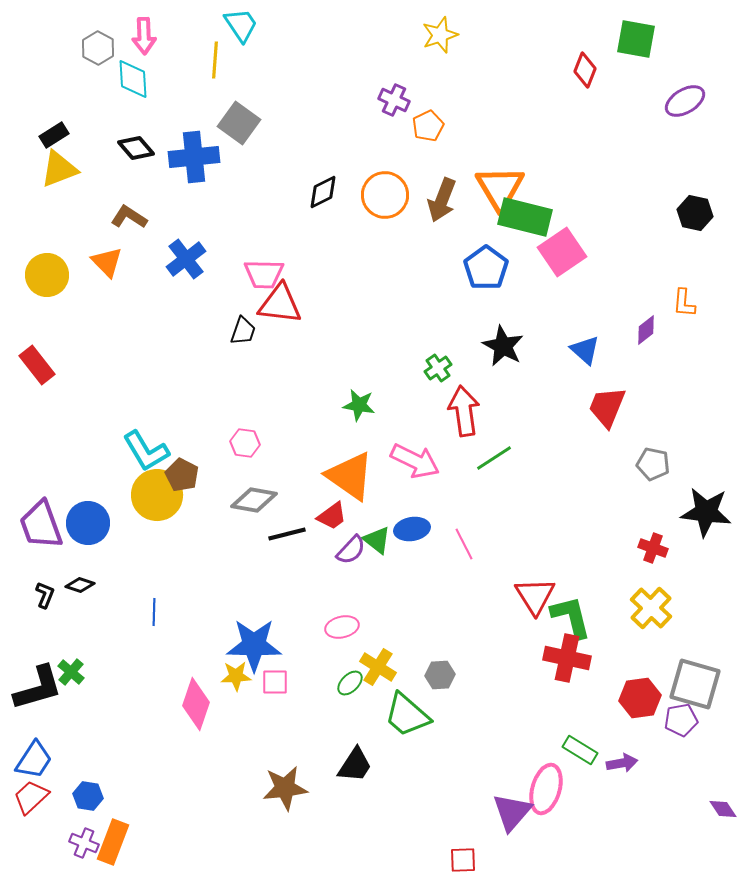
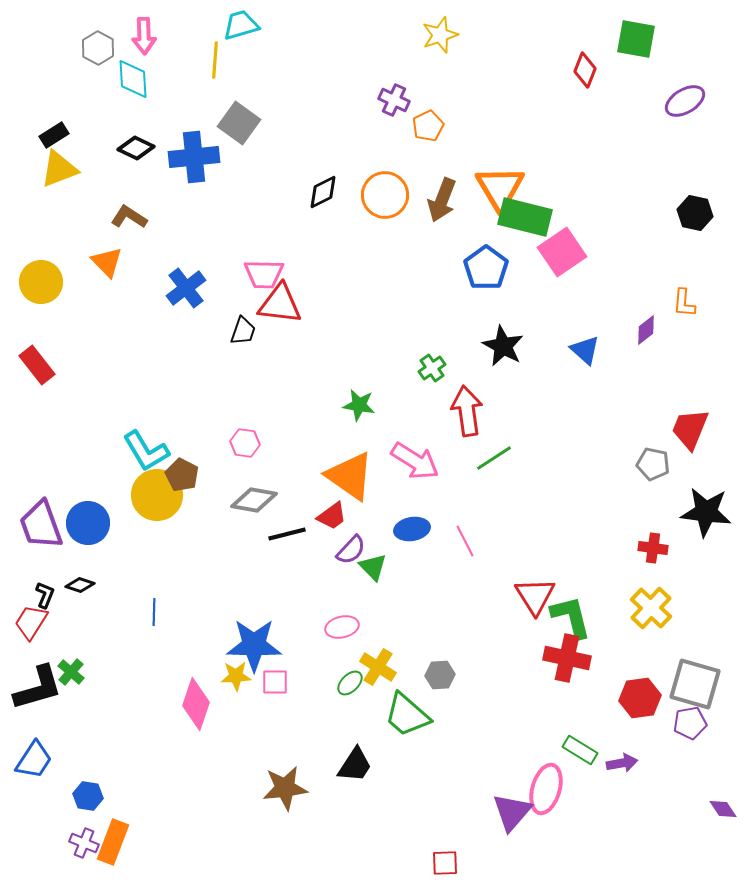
cyan trapezoid at (241, 25): rotated 72 degrees counterclockwise
black diamond at (136, 148): rotated 24 degrees counterclockwise
blue cross at (186, 259): moved 29 px down
yellow circle at (47, 275): moved 6 px left, 7 px down
green cross at (438, 368): moved 6 px left
red trapezoid at (607, 407): moved 83 px right, 22 px down
red arrow at (464, 411): moved 3 px right
pink arrow at (415, 461): rotated 6 degrees clockwise
green triangle at (377, 540): moved 4 px left, 27 px down; rotated 8 degrees clockwise
pink line at (464, 544): moved 1 px right, 3 px up
red cross at (653, 548): rotated 12 degrees counterclockwise
purple pentagon at (681, 720): moved 9 px right, 3 px down
red trapezoid at (31, 797): moved 175 px up; rotated 15 degrees counterclockwise
red square at (463, 860): moved 18 px left, 3 px down
